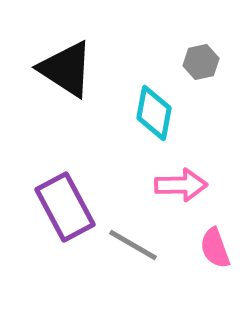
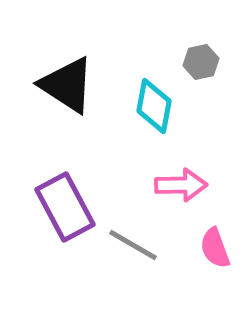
black triangle: moved 1 px right, 16 px down
cyan diamond: moved 7 px up
